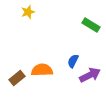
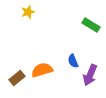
blue semicircle: rotated 48 degrees counterclockwise
orange semicircle: rotated 15 degrees counterclockwise
purple arrow: rotated 140 degrees clockwise
